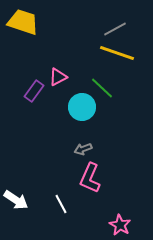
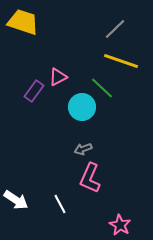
gray line: rotated 15 degrees counterclockwise
yellow line: moved 4 px right, 8 px down
white line: moved 1 px left
